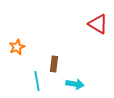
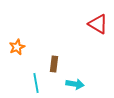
cyan line: moved 1 px left, 2 px down
